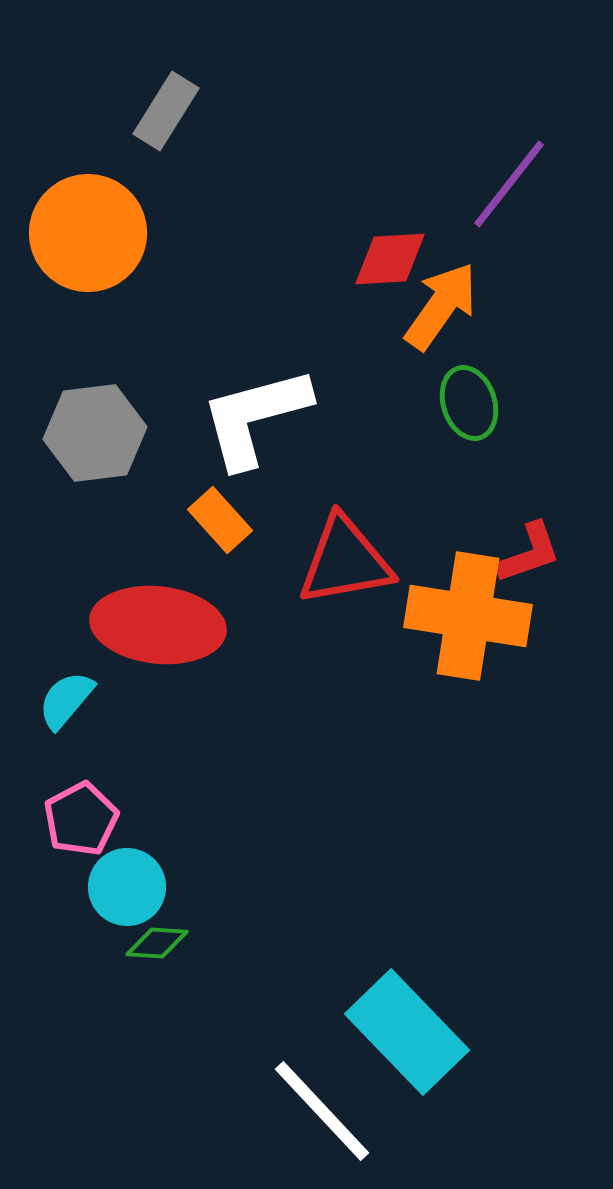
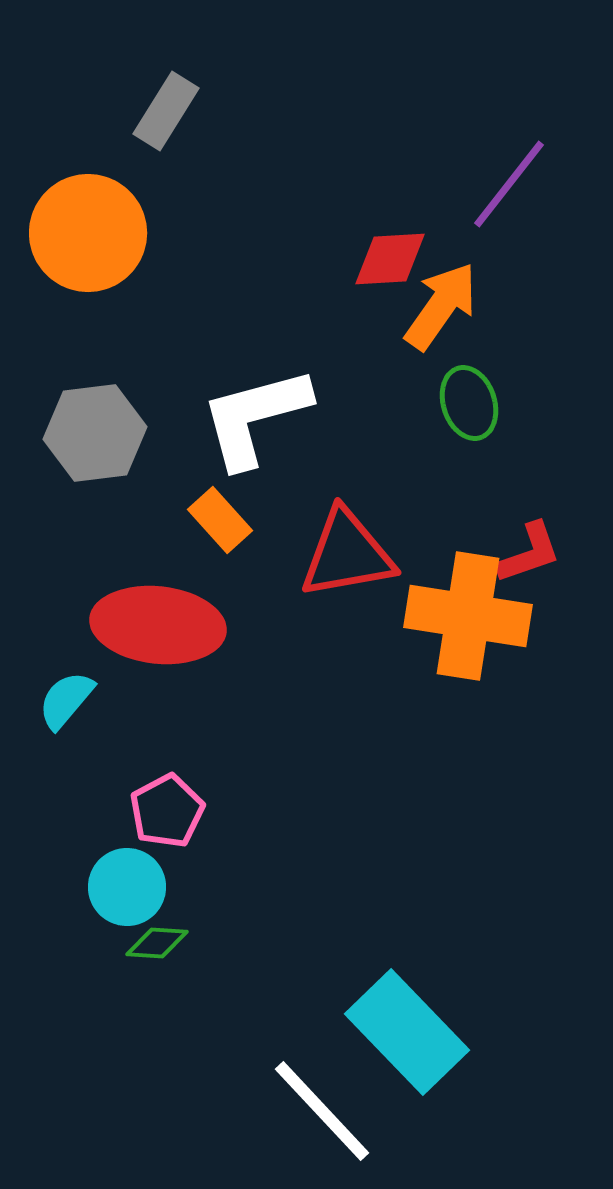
red triangle: moved 2 px right, 7 px up
pink pentagon: moved 86 px right, 8 px up
